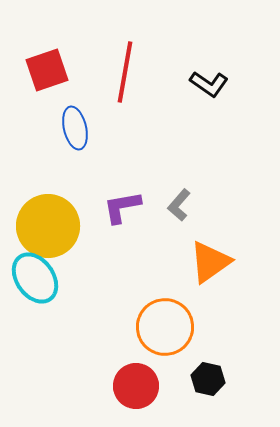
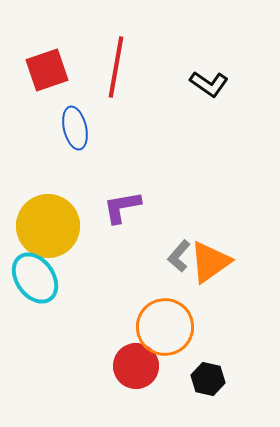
red line: moved 9 px left, 5 px up
gray L-shape: moved 51 px down
red circle: moved 20 px up
